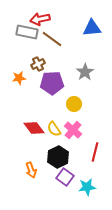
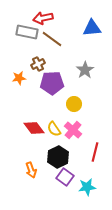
red arrow: moved 3 px right, 1 px up
gray star: moved 2 px up
